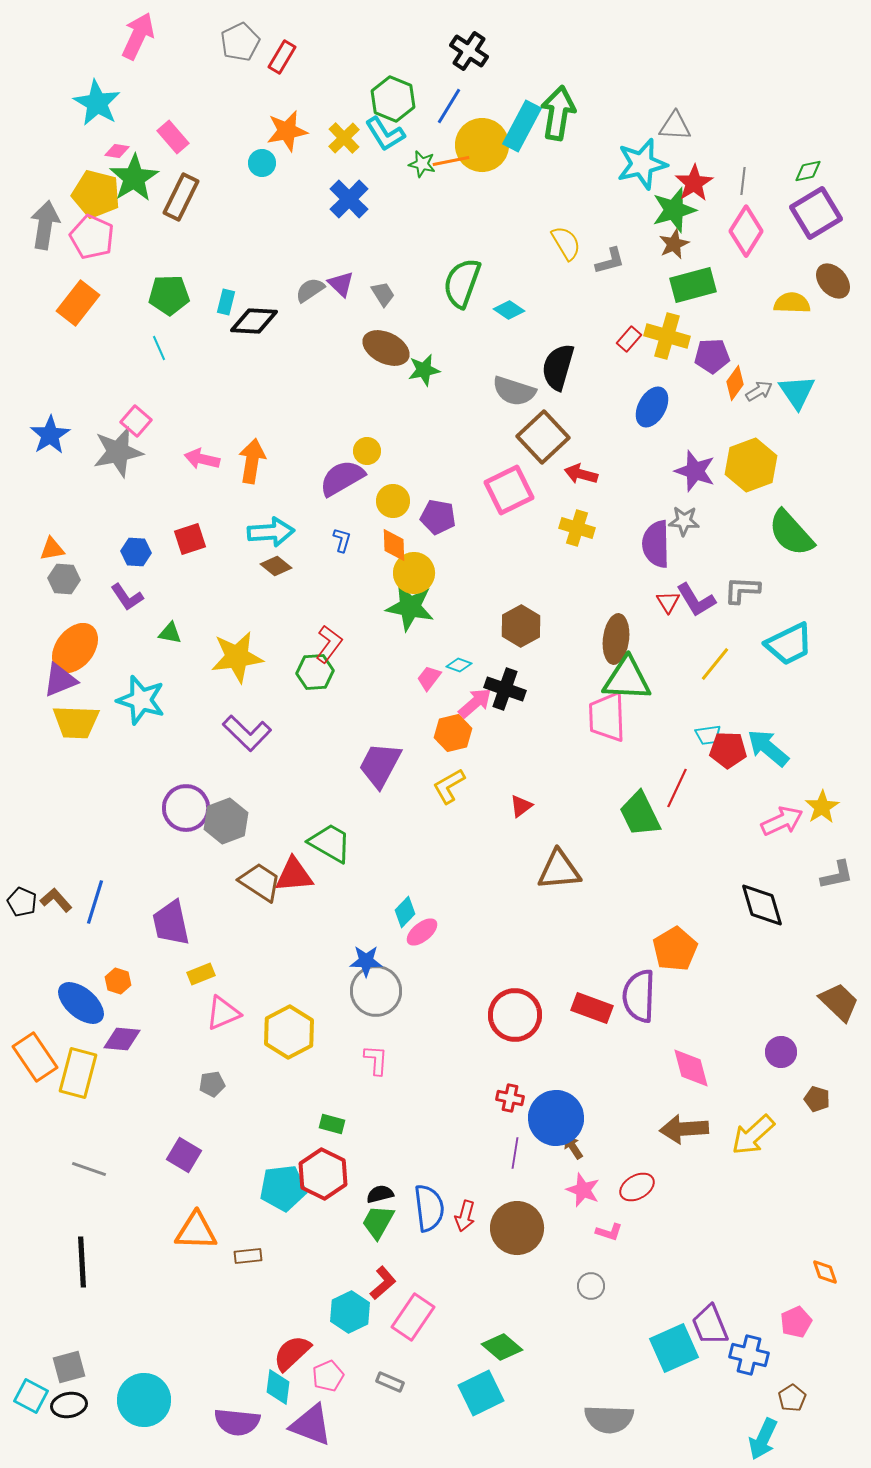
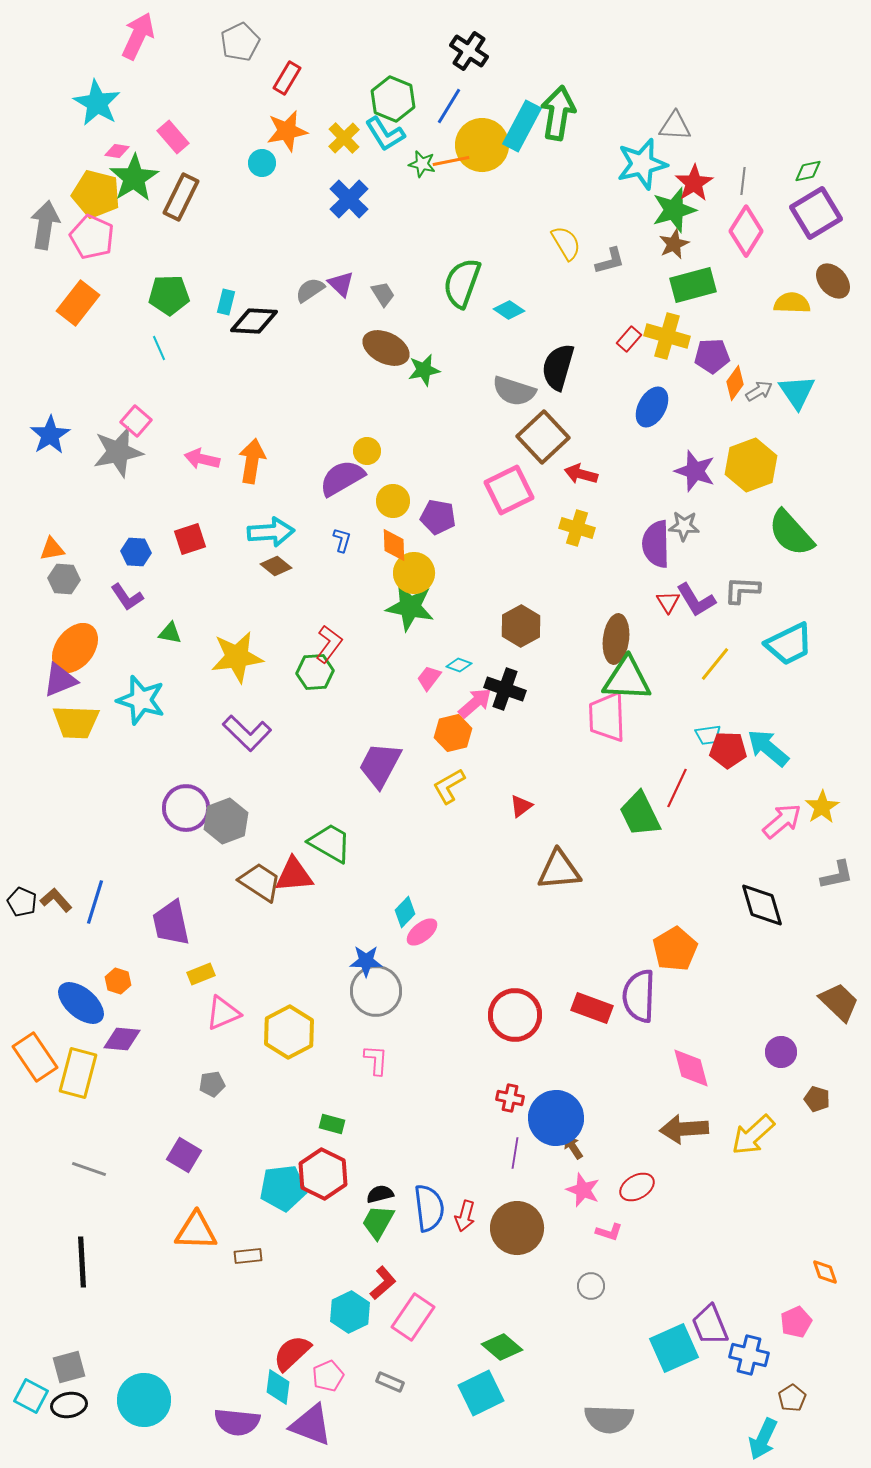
red rectangle at (282, 57): moved 5 px right, 21 px down
gray star at (684, 521): moved 5 px down
pink arrow at (782, 821): rotated 15 degrees counterclockwise
